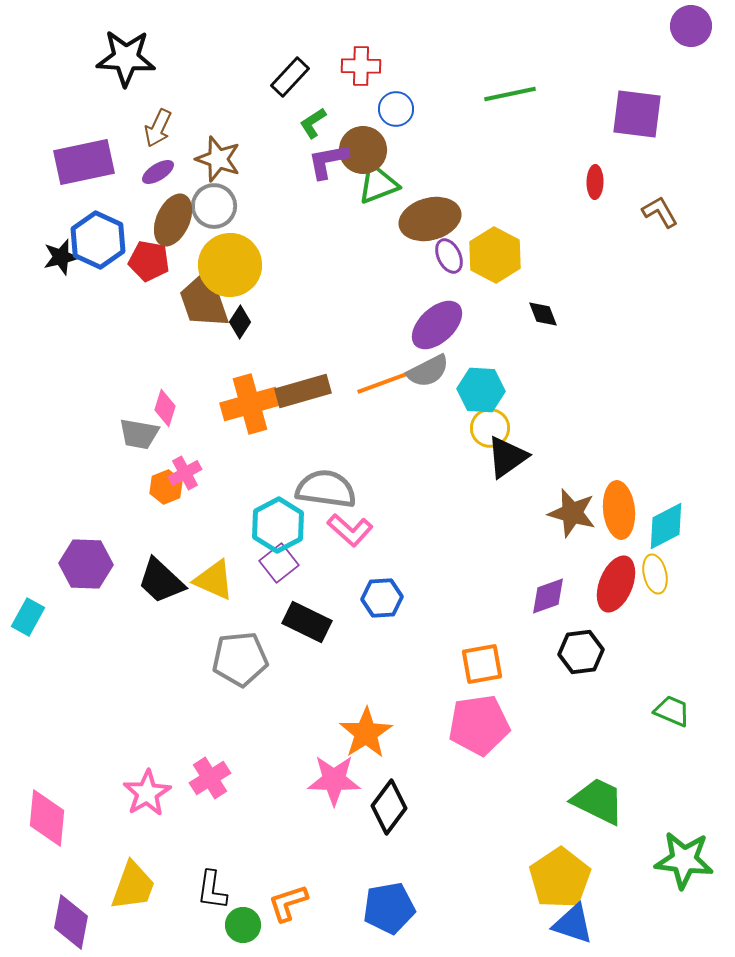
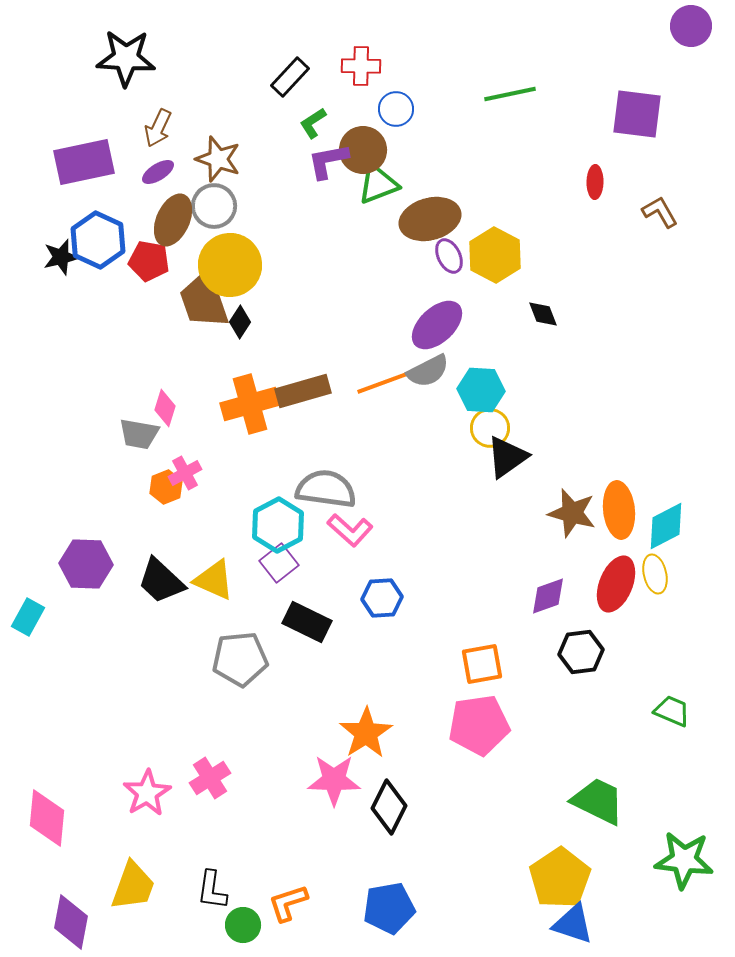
black diamond at (389, 807): rotated 10 degrees counterclockwise
